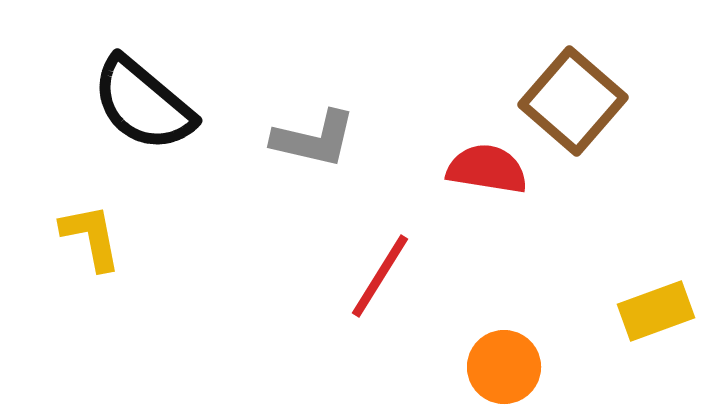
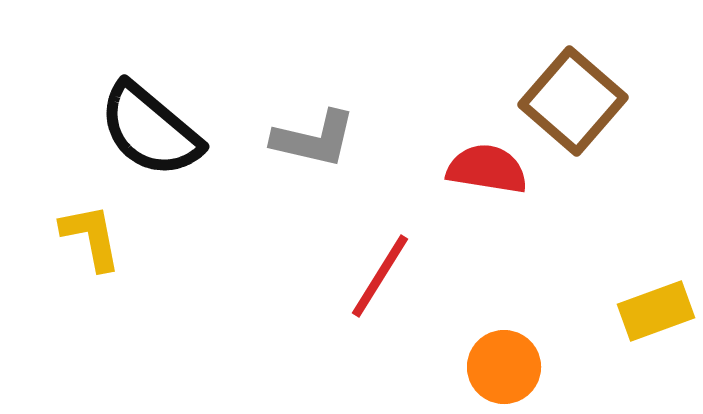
black semicircle: moved 7 px right, 26 px down
